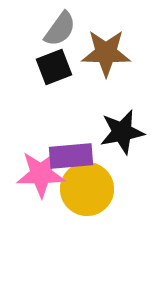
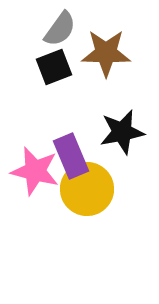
purple rectangle: rotated 72 degrees clockwise
pink star: moved 6 px left, 3 px up; rotated 15 degrees clockwise
